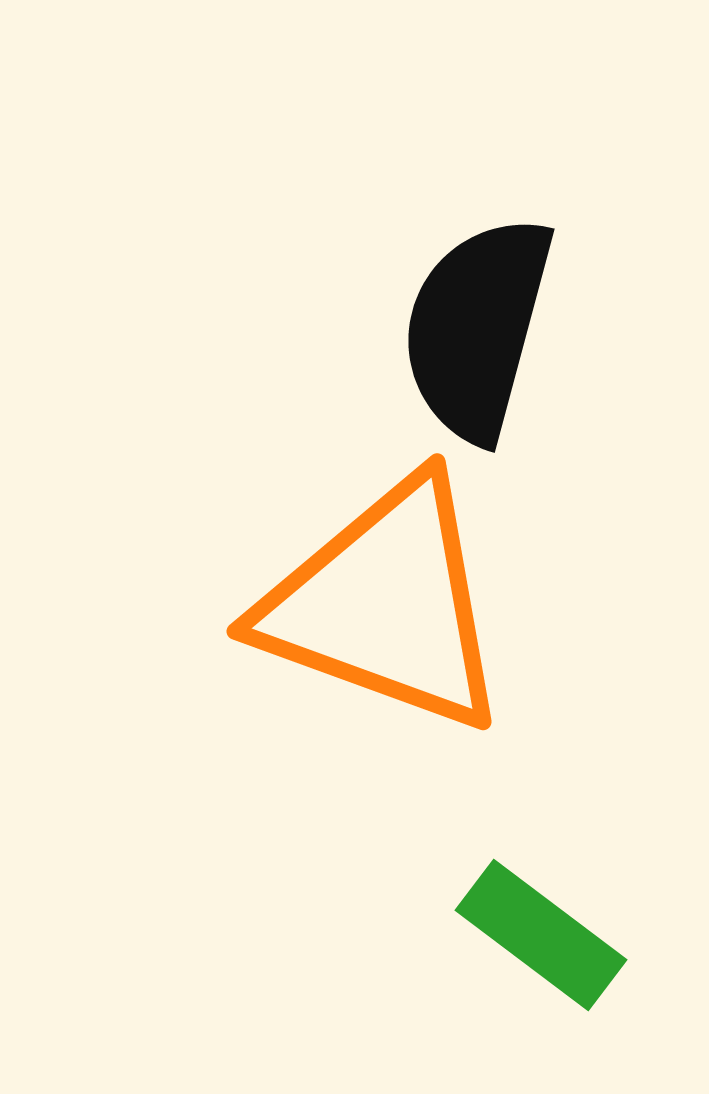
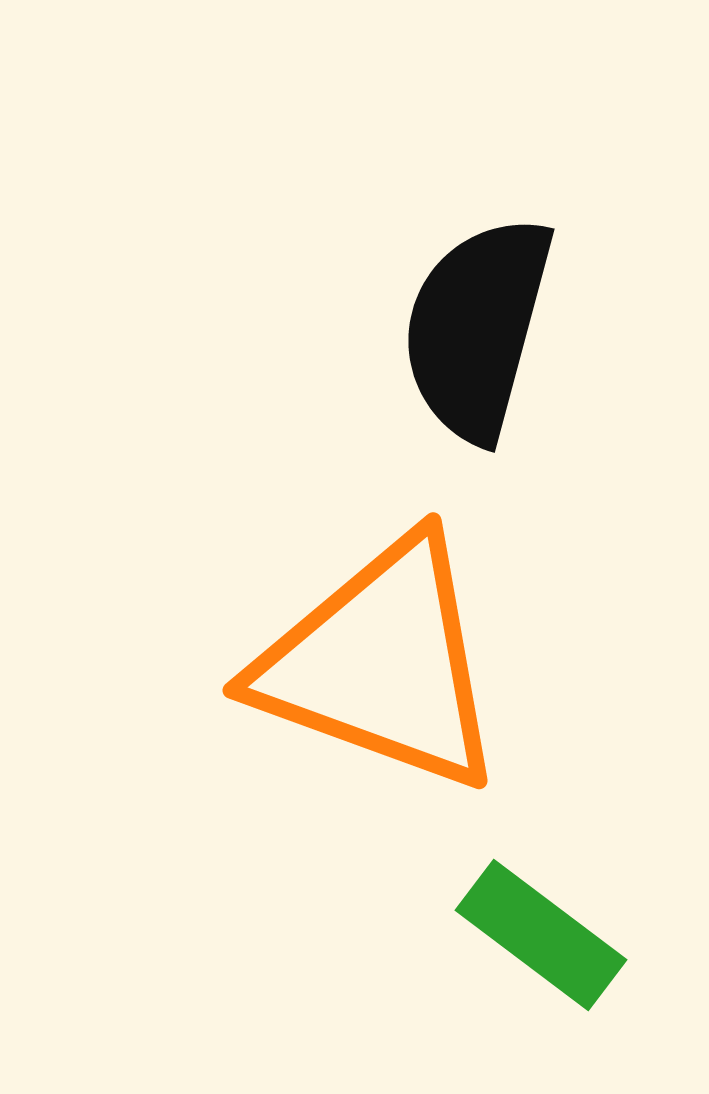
orange triangle: moved 4 px left, 59 px down
